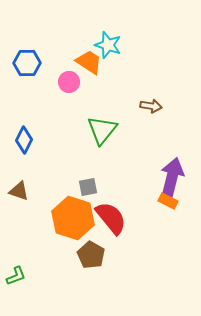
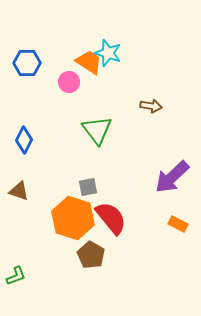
cyan star: moved 8 px down
green triangle: moved 5 px left; rotated 16 degrees counterclockwise
purple arrow: rotated 147 degrees counterclockwise
orange rectangle: moved 10 px right, 23 px down
